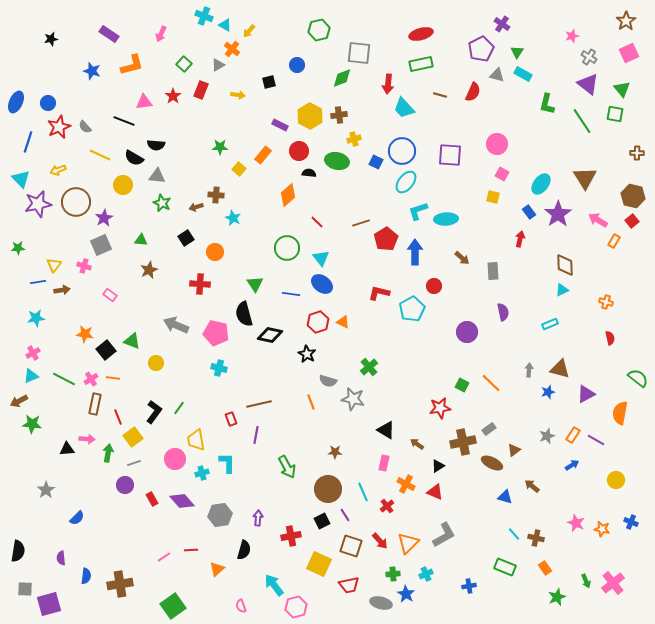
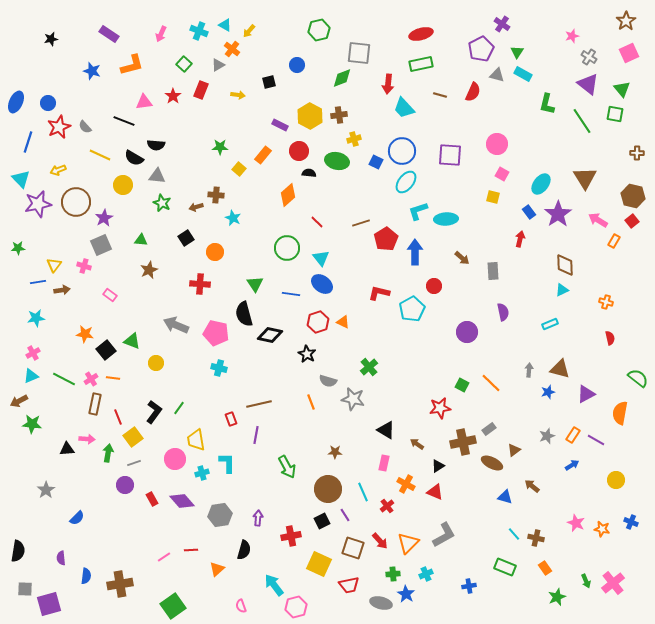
cyan cross at (204, 16): moved 5 px left, 15 px down
brown square at (351, 546): moved 2 px right, 2 px down
